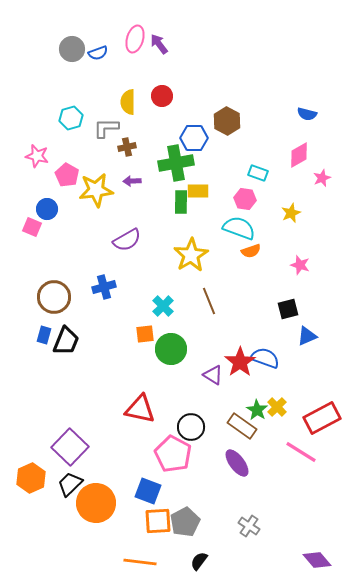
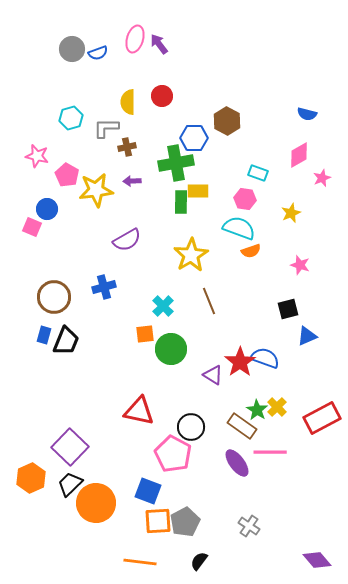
red triangle at (140, 409): moved 1 px left, 2 px down
pink line at (301, 452): moved 31 px left; rotated 32 degrees counterclockwise
